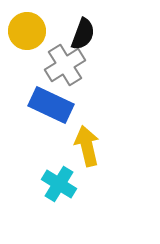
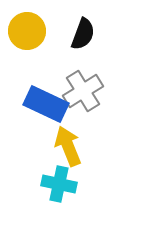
gray cross: moved 18 px right, 26 px down
blue rectangle: moved 5 px left, 1 px up
yellow arrow: moved 19 px left; rotated 9 degrees counterclockwise
cyan cross: rotated 20 degrees counterclockwise
